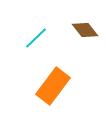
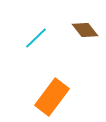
orange rectangle: moved 1 px left, 11 px down
